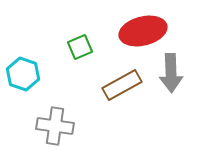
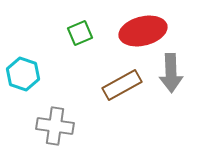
green square: moved 14 px up
